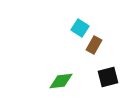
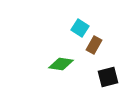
green diamond: moved 17 px up; rotated 15 degrees clockwise
